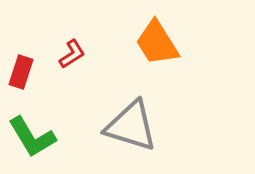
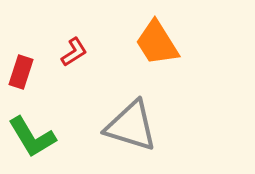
red L-shape: moved 2 px right, 2 px up
